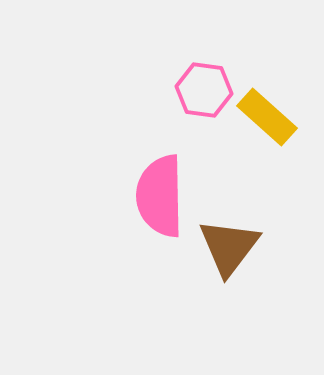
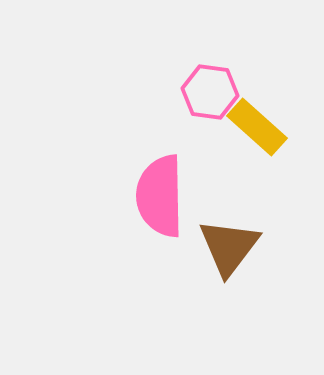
pink hexagon: moved 6 px right, 2 px down
yellow rectangle: moved 10 px left, 10 px down
